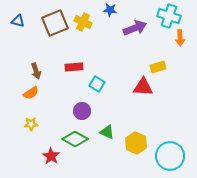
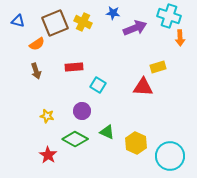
blue star: moved 3 px right, 3 px down
cyan square: moved 1 px right, 1 px down
orange semicircle: moved 6 px right, 49 px up
yellow star: moved 16 px right, 8 px up; rotated 16 degrees clockwise
red star: moved 3 px left, 1 px up
